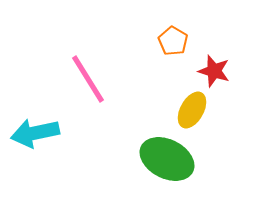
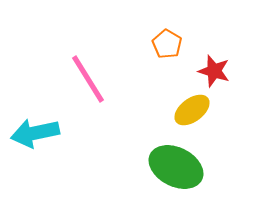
orange pentagon: moved 6 px left, 3 px down
yellow ellipse: rotated 24 degrees clockwise
green ellipse: moved 9 px right, 8 px down
